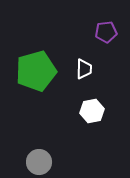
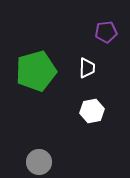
white trapezoid: moved 3 px right, 1 px up
